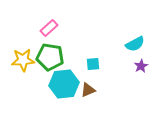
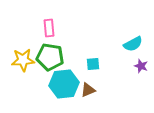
pink rectangle: rotated 54 degrees counterclockwise
cyan semicircle: moved 2 px left
purple star: rotated 24 degrees counterclockwise
